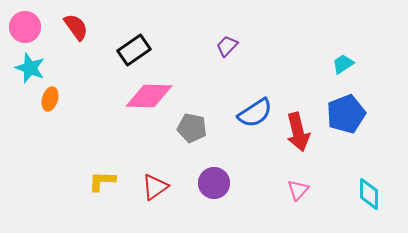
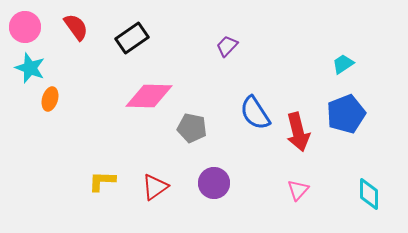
black rectangle: moved 2 px left, 12 px up
blue semicircle: rotated 90 degrees clockwise
